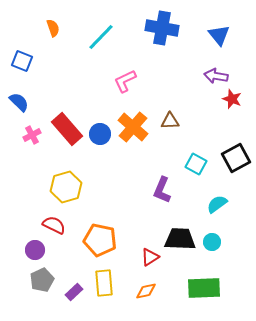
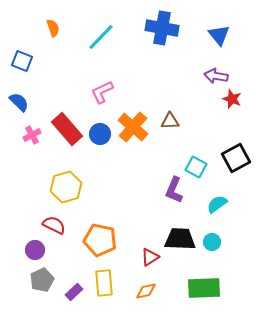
pink L-shape: moved 23 px left, 11 px down
cyan square: moved 3 px down
purple L-shape: moved 12 px right
